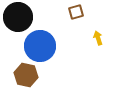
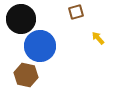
black circle: moved 3 px right, 2 px down
yellow arrow: rotated 24 degrees counterclockwise
